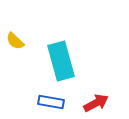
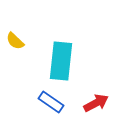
cyan rectangle: rotated 21 degrees clockwise
blue rectangle: rotated 25 degrees clockwise
